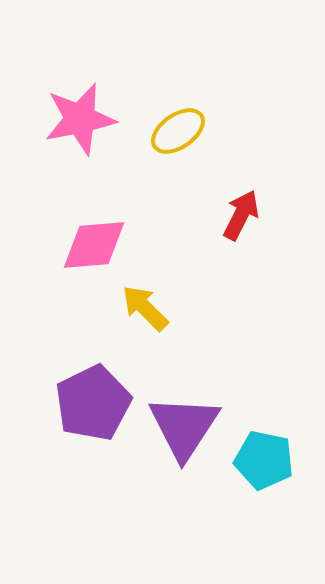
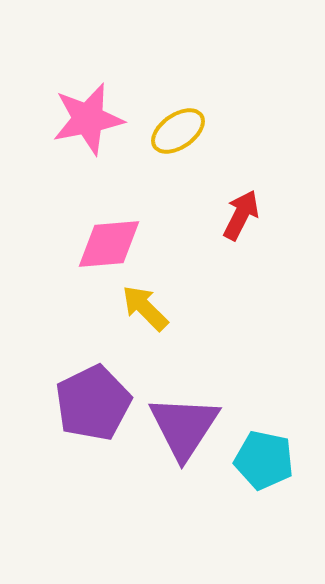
pink star: moved 8 px right
pink diamond: moved 15 px right, 1 px up
